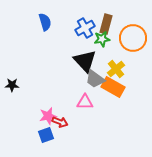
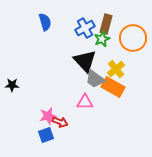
green star: rotated 14 degrees counterclockwise
